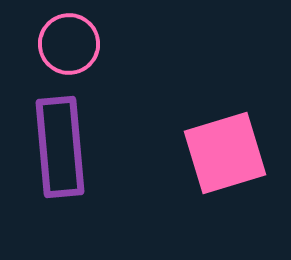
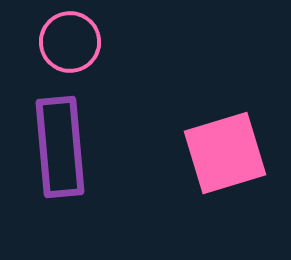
pink circle: moved 1 px right, 2 px up
